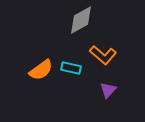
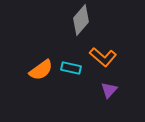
gray diamond: rotated 20 degrees counterclockwise
orange L-shape: moved 2 px down
purple triangle: moved 1 px right
